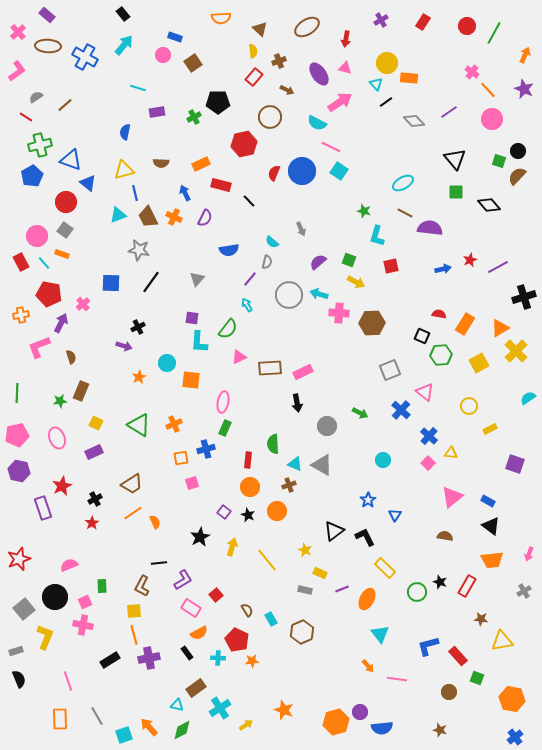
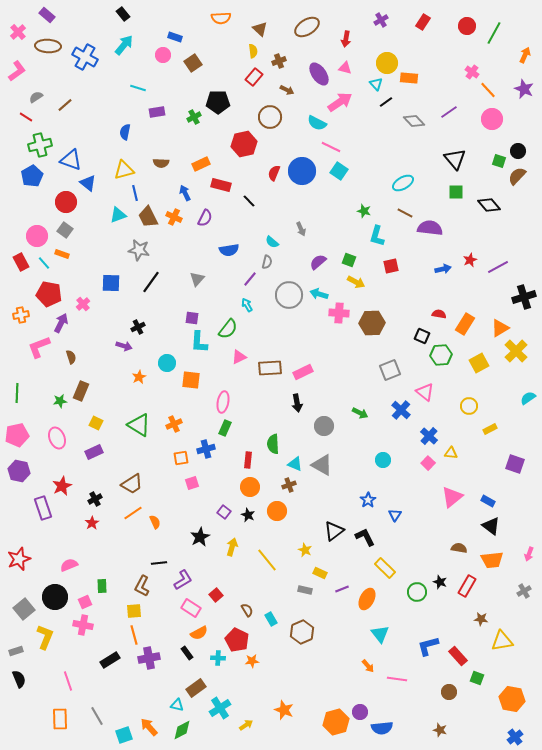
gray circle at (327, 426): moved 3 px left
brown semicircle at (445, 536): moved 14 px right, 12 px down
